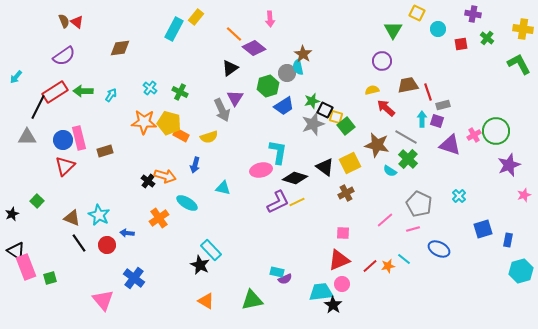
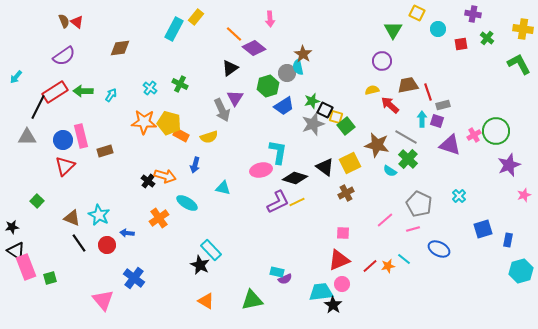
green cross at (180, 92): moved 8 px up
red arrow at (386, 108): moved 4 px right, 3 px up
pink rectangle at (79, 138): moved 2 px right, 2 px up
black star at (12, 214): moved 13 px down; rotated 16 degrees clockwise
